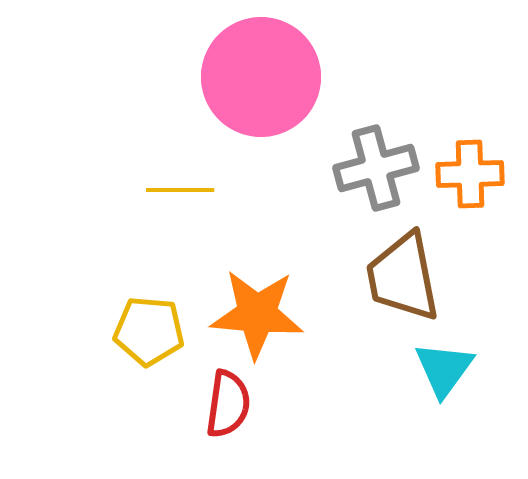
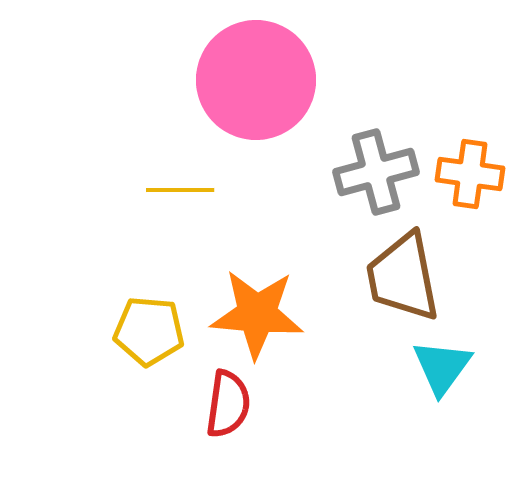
pink circle: moved 5 px left, 3 px down
gray cross: moved 4 px down
orange cross: rotated 10 degrees clockwise
cyan triangle: moved 2 px left, 2 px up
